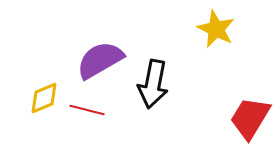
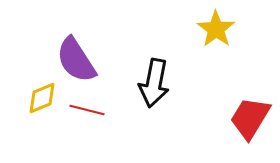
yellow star: rotated 9 degrees clockwise
purple semicircle: moved 24 px left; rotated 93 degrees counterclockwise
black arrow: moved 1 px right, 1 px up
yellow diamond: moved 2 px left
